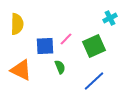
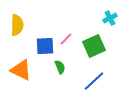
yellow semicircle: moved 1 px down
